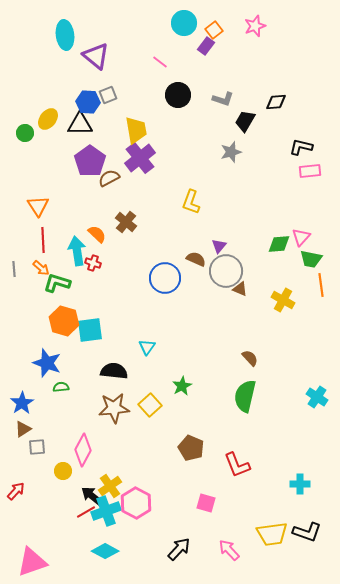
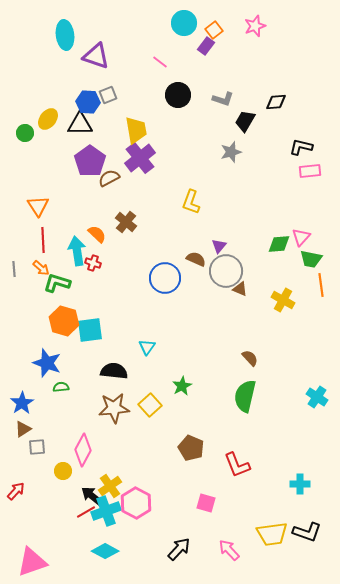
purple triangle at (96, 56): rotated 20 degrees counterclockwise
